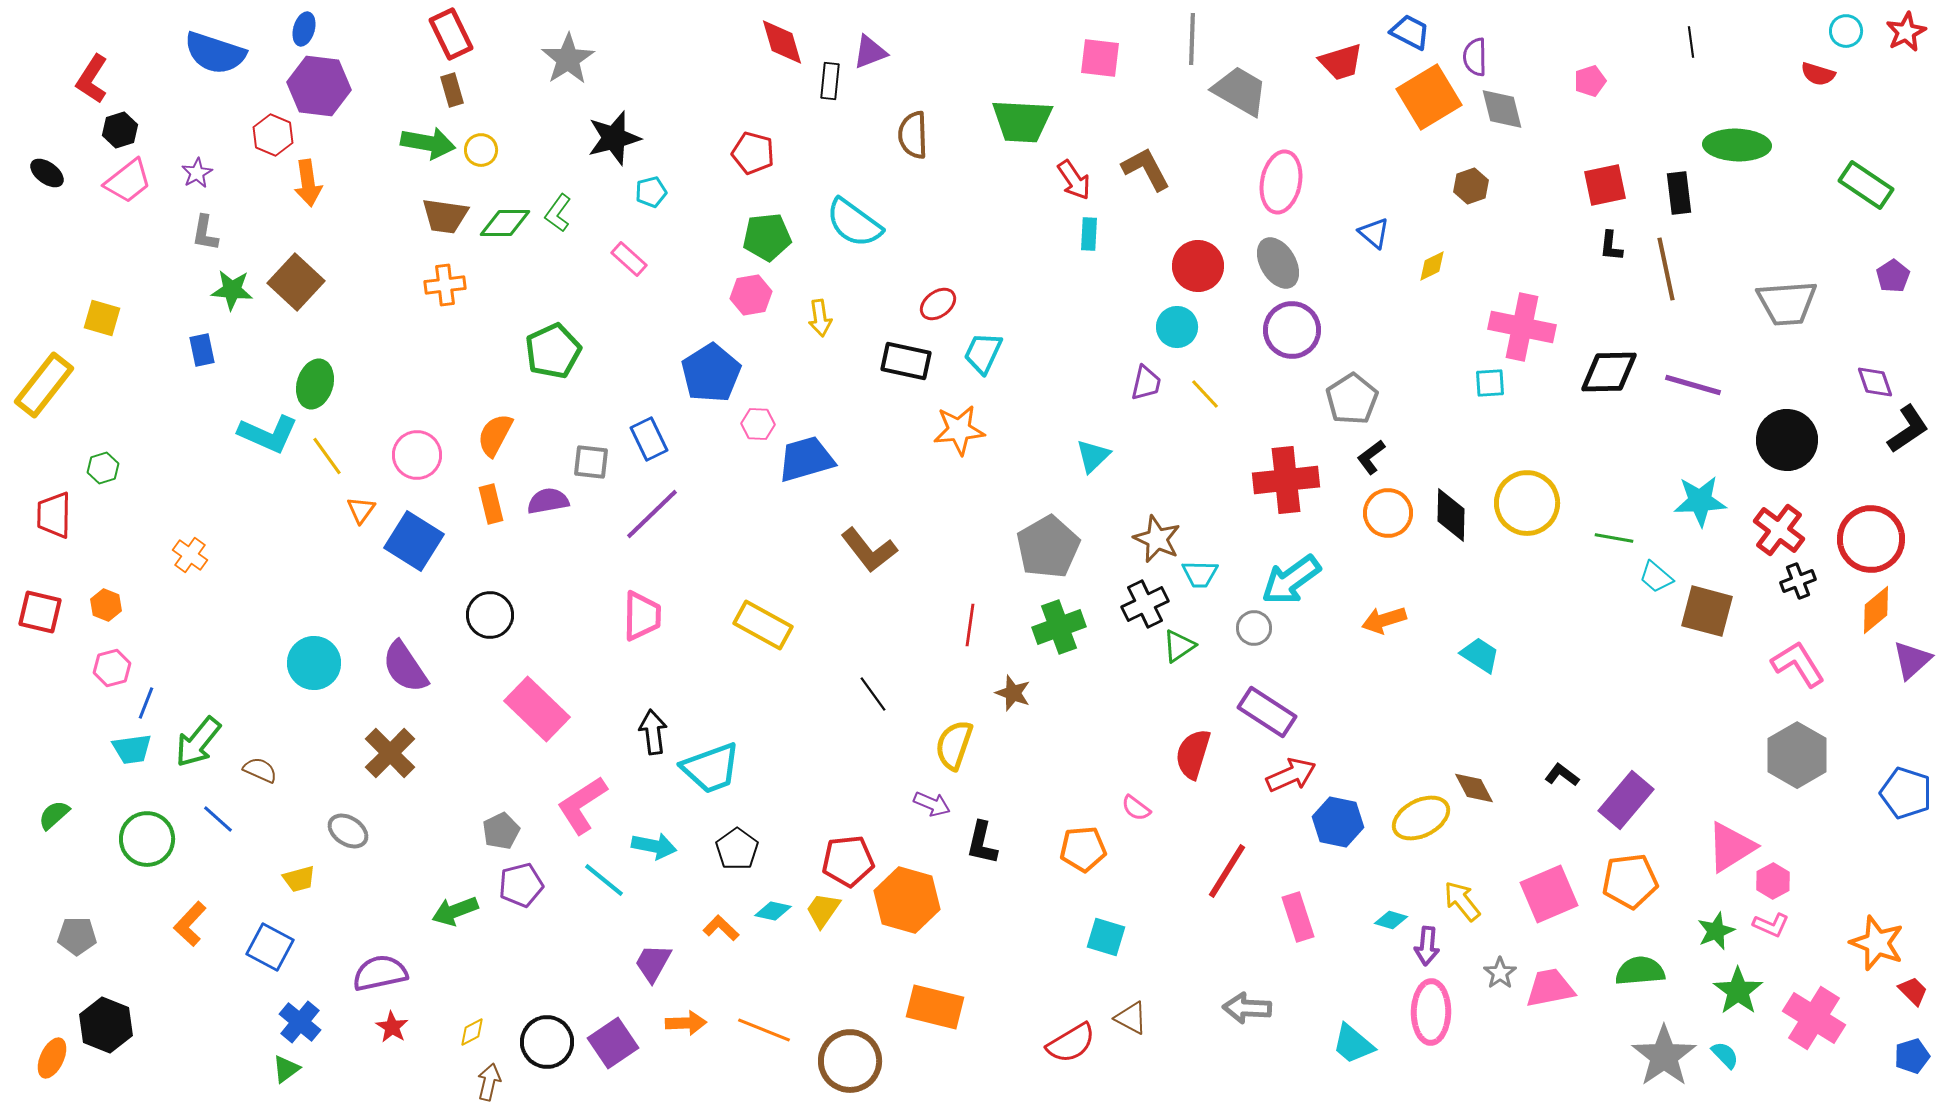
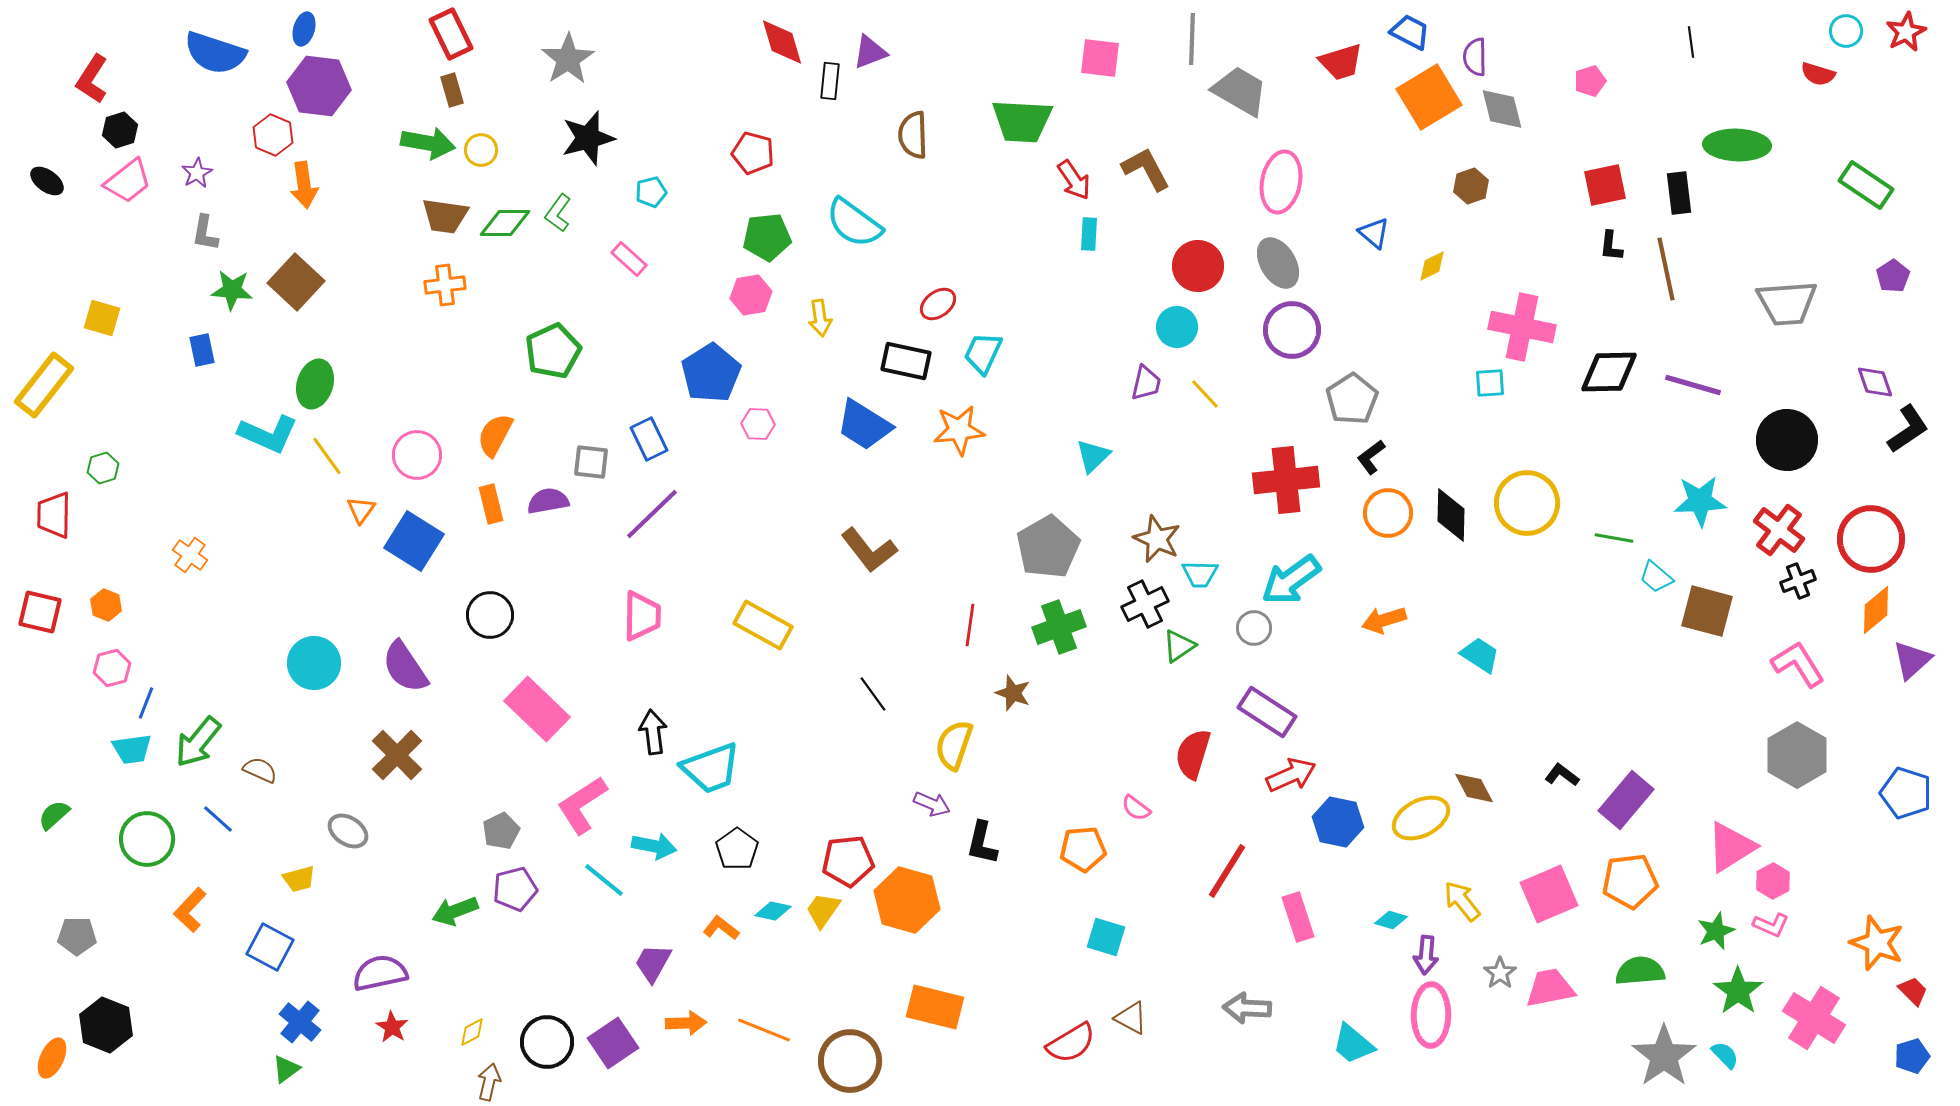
black star at (614, 138): moved 26 px left
black ellipse at (47, 173): moved 8 px down
orange arrow at (308, 183): moved 4 px left, 2 px down
blue trapezoid at (806, 459): moved 58 px right, 34 px up; rotated 132 degrees counterclockwise
brown cross at (390, 753): moved 7 px right, 2 px down
purple pentagon at (521, 885): moved 6 px left, 4 px down
orange L-shape at (190, 924): moved 14 px up
orange L-shape at (721, 928): rotated 6 degrees counterclockwise
purple arrow at (1427, 946): moved 1 px left, 9 px down
pink ellipse at (1431, 1012): moved 3 px down
